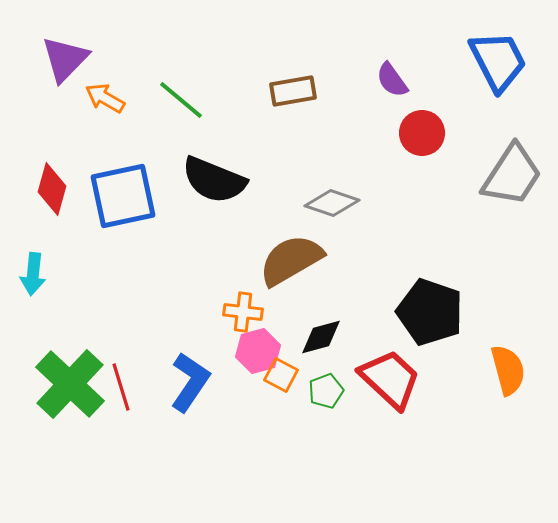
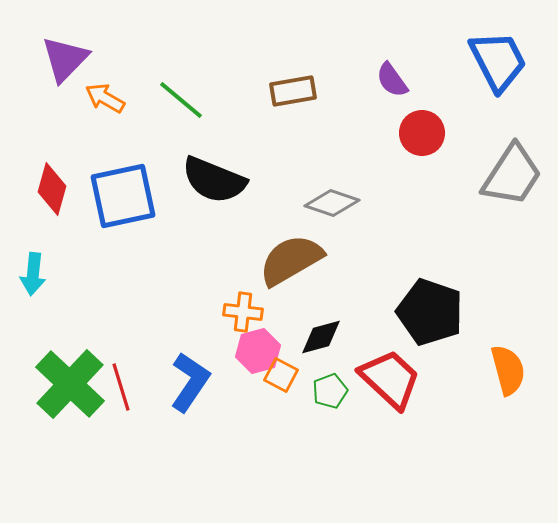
green pentagon: moved 4 px right
